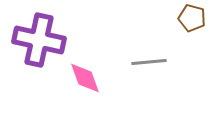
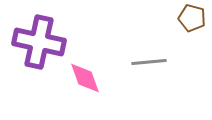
purple cross: moved 2 px down
